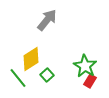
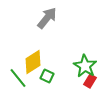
gray arrow: moved 2 px up
yellow diamond: moved 2 px right, 3 px down
green square: moved 1 px down; rotated 24 degrees counterclockwise
